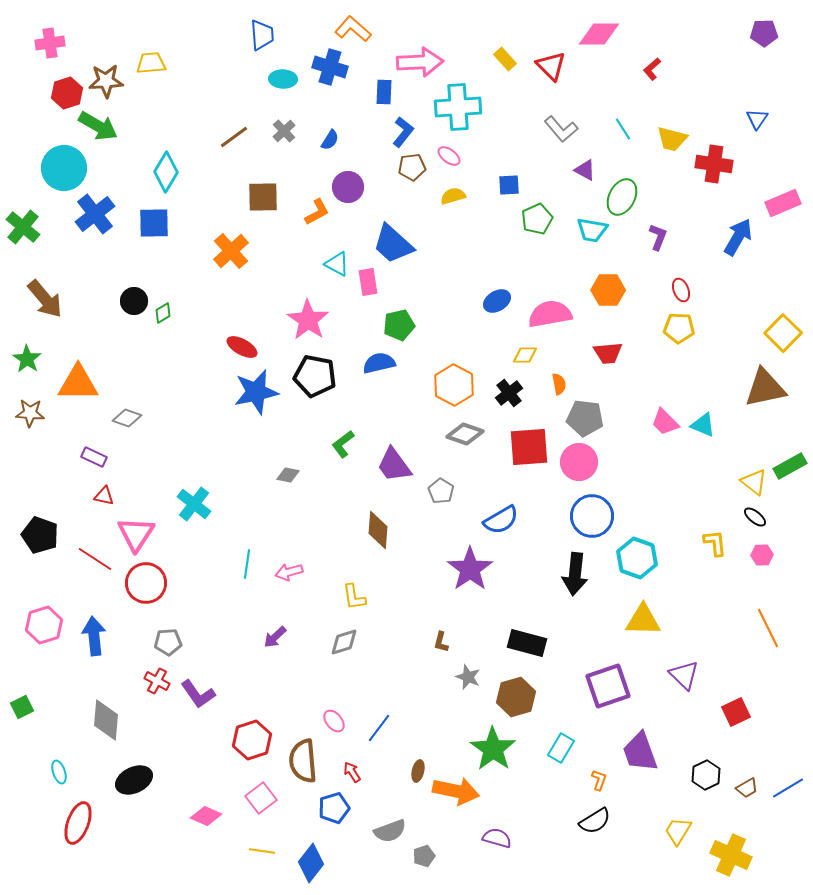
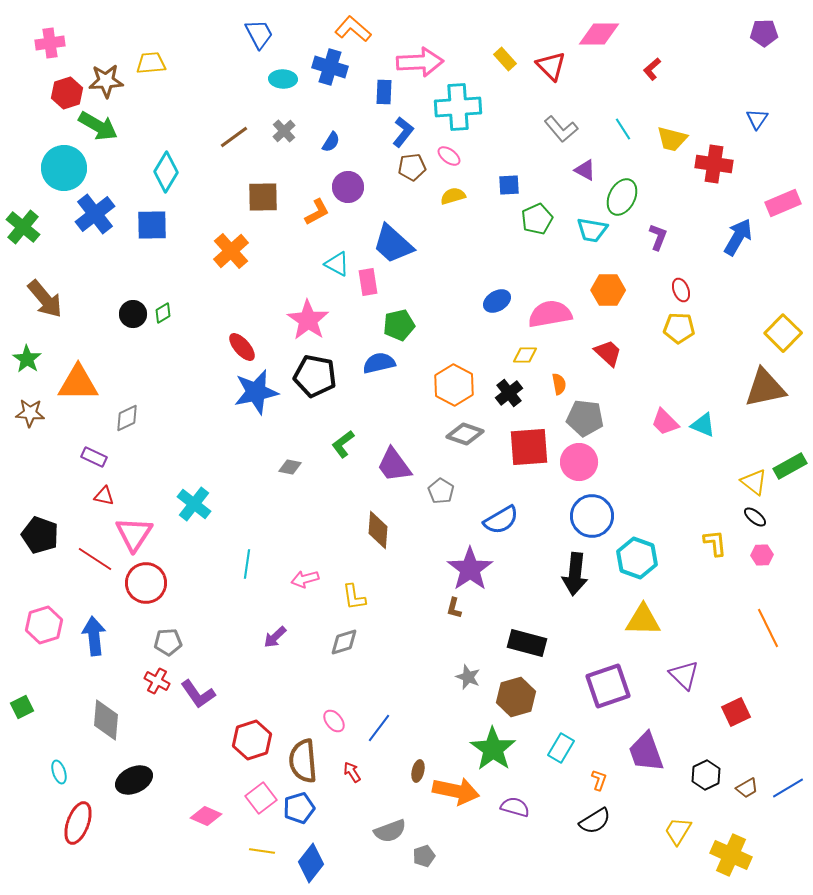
blue trapezoid at (262, 35): moved 3 px left, 1 px up; rotated 24 degrees counterclockwise
blue semicircle at (330, 140): moved 1 px right, 2 px down
blue square at (154, 223): moved 2 px left, 2 px down
black circle at (134, 301): moved 1 px left, 13 px down
red ellipse at (242, 347): rotated 20 degrees clockwise
red trapezoid at (608, 353): rotated 132 degrees counterclockwise
gray diamond at (127, 418): rotated 44 degrees counterclockwise
gray diamond at (288, 475): moved 2 px right, 8 px up
pink triangle at (136, 534): moved 2 px left
pink arrow at (289, 572): moved 16 px right, 7 px down
brown L-shape at (441, 642): moved 13 px right, 34 px up
purple trapezoid at (640, 752): moved 6 px right
blue pentagon at (334, 808): moved 35 px left
purple semicircle at (497, 838): moved 18 px right, 31 px up
